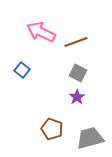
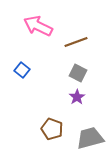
pink arrow: moved 3 px left, 6 px up
